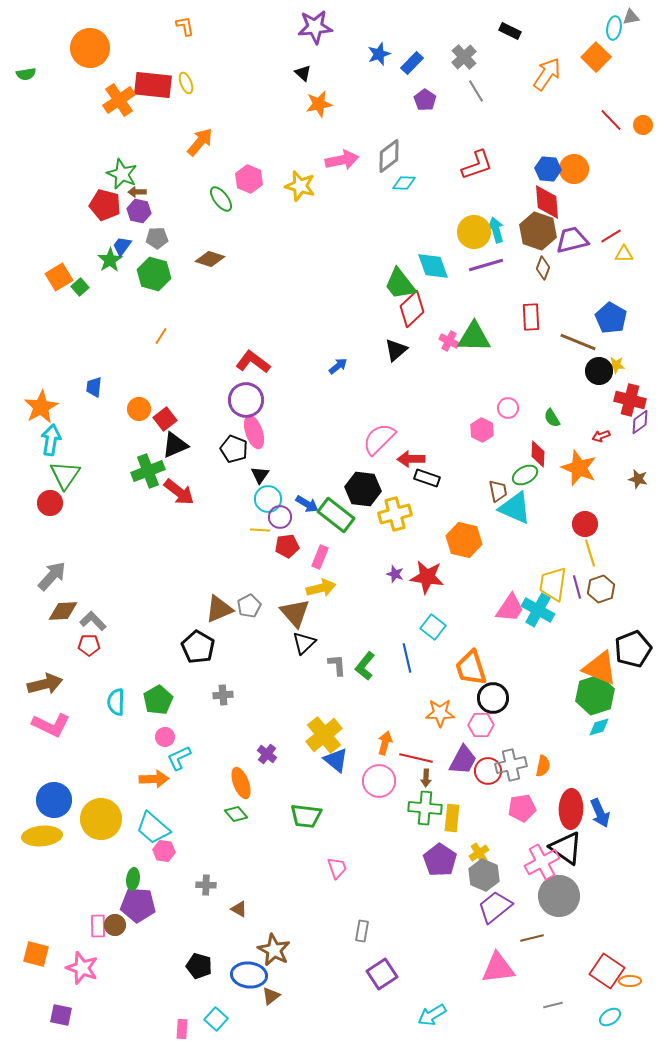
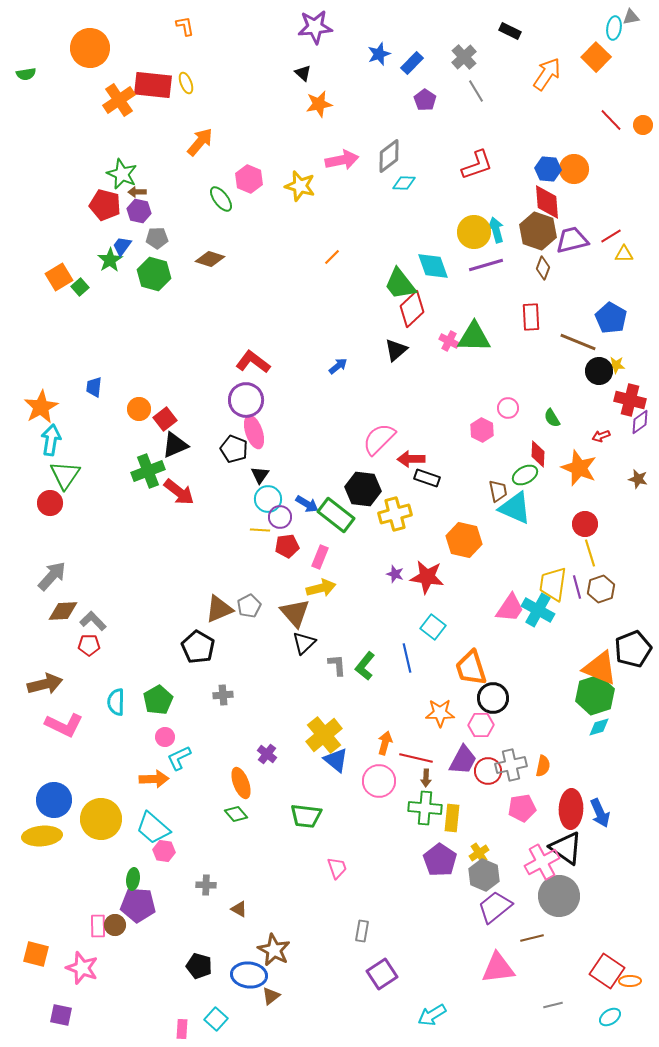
orange line at (161, 336): moved 171 px right, 79 px up; rotated 12 degrees clockwise
pink L-shape at (51, 725): moved 13 px right
